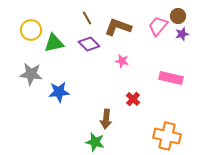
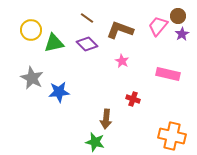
brown line: rotated 24 degrees counterclockwise
brown L-shape: moved 2 px right, 3 px down
purple star: rotated 16 degrees counterclockwise
purple diamond: moved 2 px left
pink star: rotated 16 degrees clockwise
gray star: moved 1 px right, 4 px down; rotated 20 degrees clockwise
pink rectangle: moved 3 px left, 4 px up
red cross: rotated 24 degrees counterclockwise
orange cross: moved 5 px right
